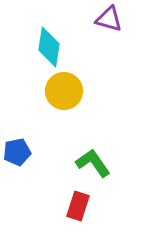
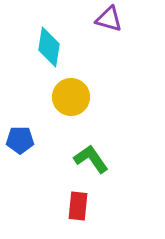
yellow circle: moved 7 px right, 6 px down
blue pentagon: moved 3 px right, 12 px up; rotated 12 degrees clockwise
green L-shape: moved 2 px left, 4 px up
red rectangle: rotated 12 degrees counterclockwise
